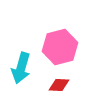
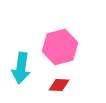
cyan arrow: rotated 8 degrees counterclockwise
